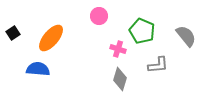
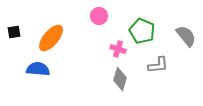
black square: moved 1 px right, 1 px up; rotated 24 degrees clockwise
